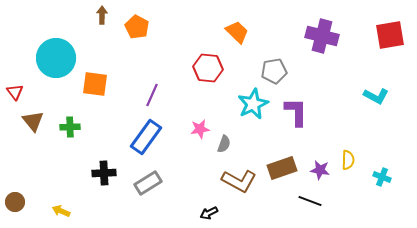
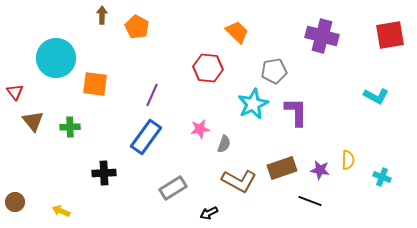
gray rectangle: moved 25 px right, 5 px down
